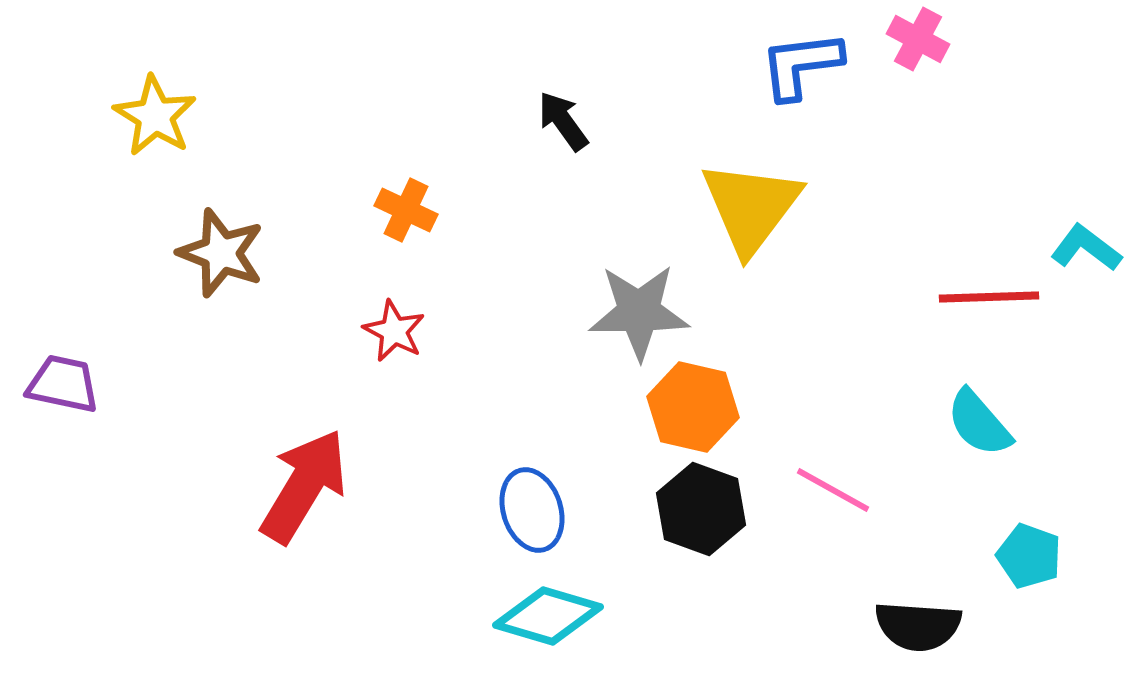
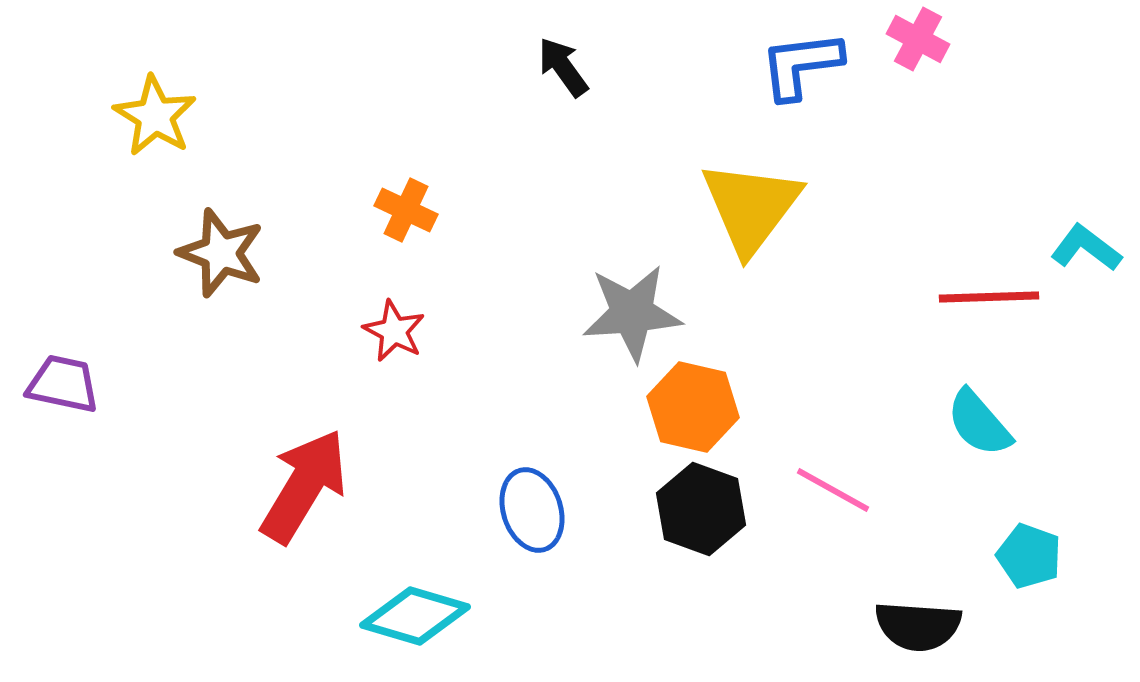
black arrow: moved 54 px up
gray star: moved 7 px left, 1 px down; rotated 4 degrees counterclockwise
cyan diamond: moved 133 px left
